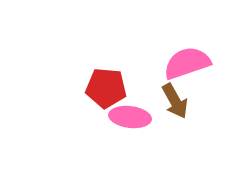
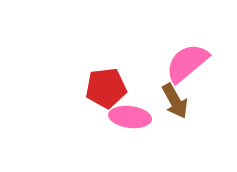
pink semicircle: rotated 21 degrees counterclockwise
red pentagon: rotated 12 degrees counterclockwise
